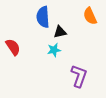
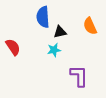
orange semicircle: moved 10 px down
purple L-shape: rotated 20 degrees counterclockwise
